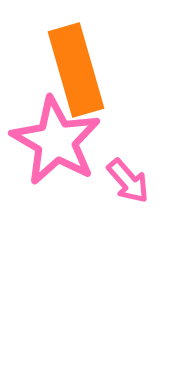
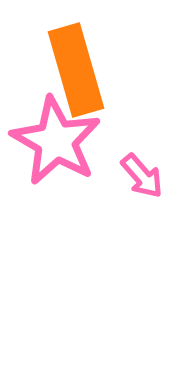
pink arrow: moved 14 px right, 5 px up
